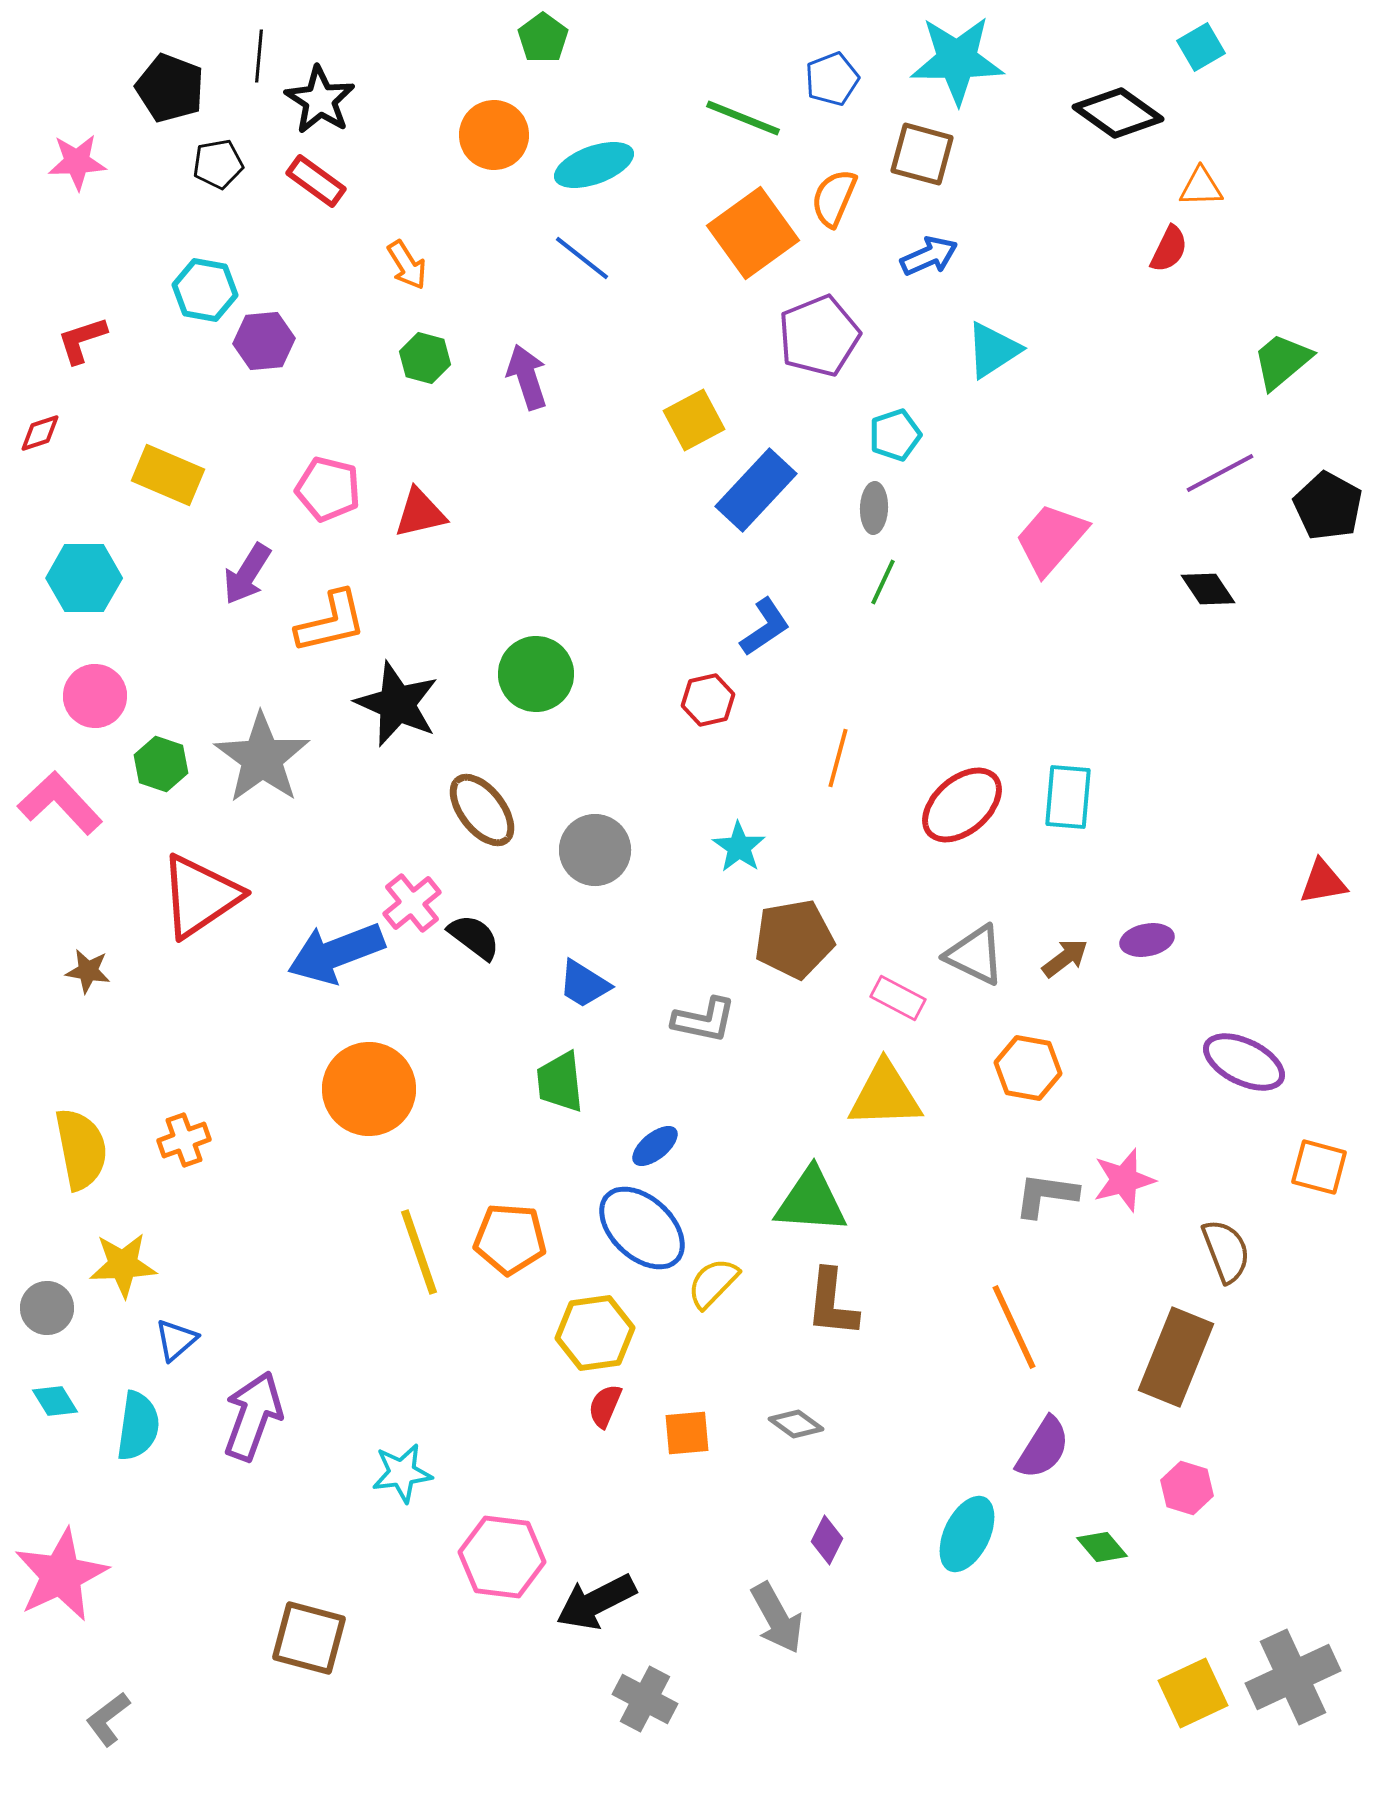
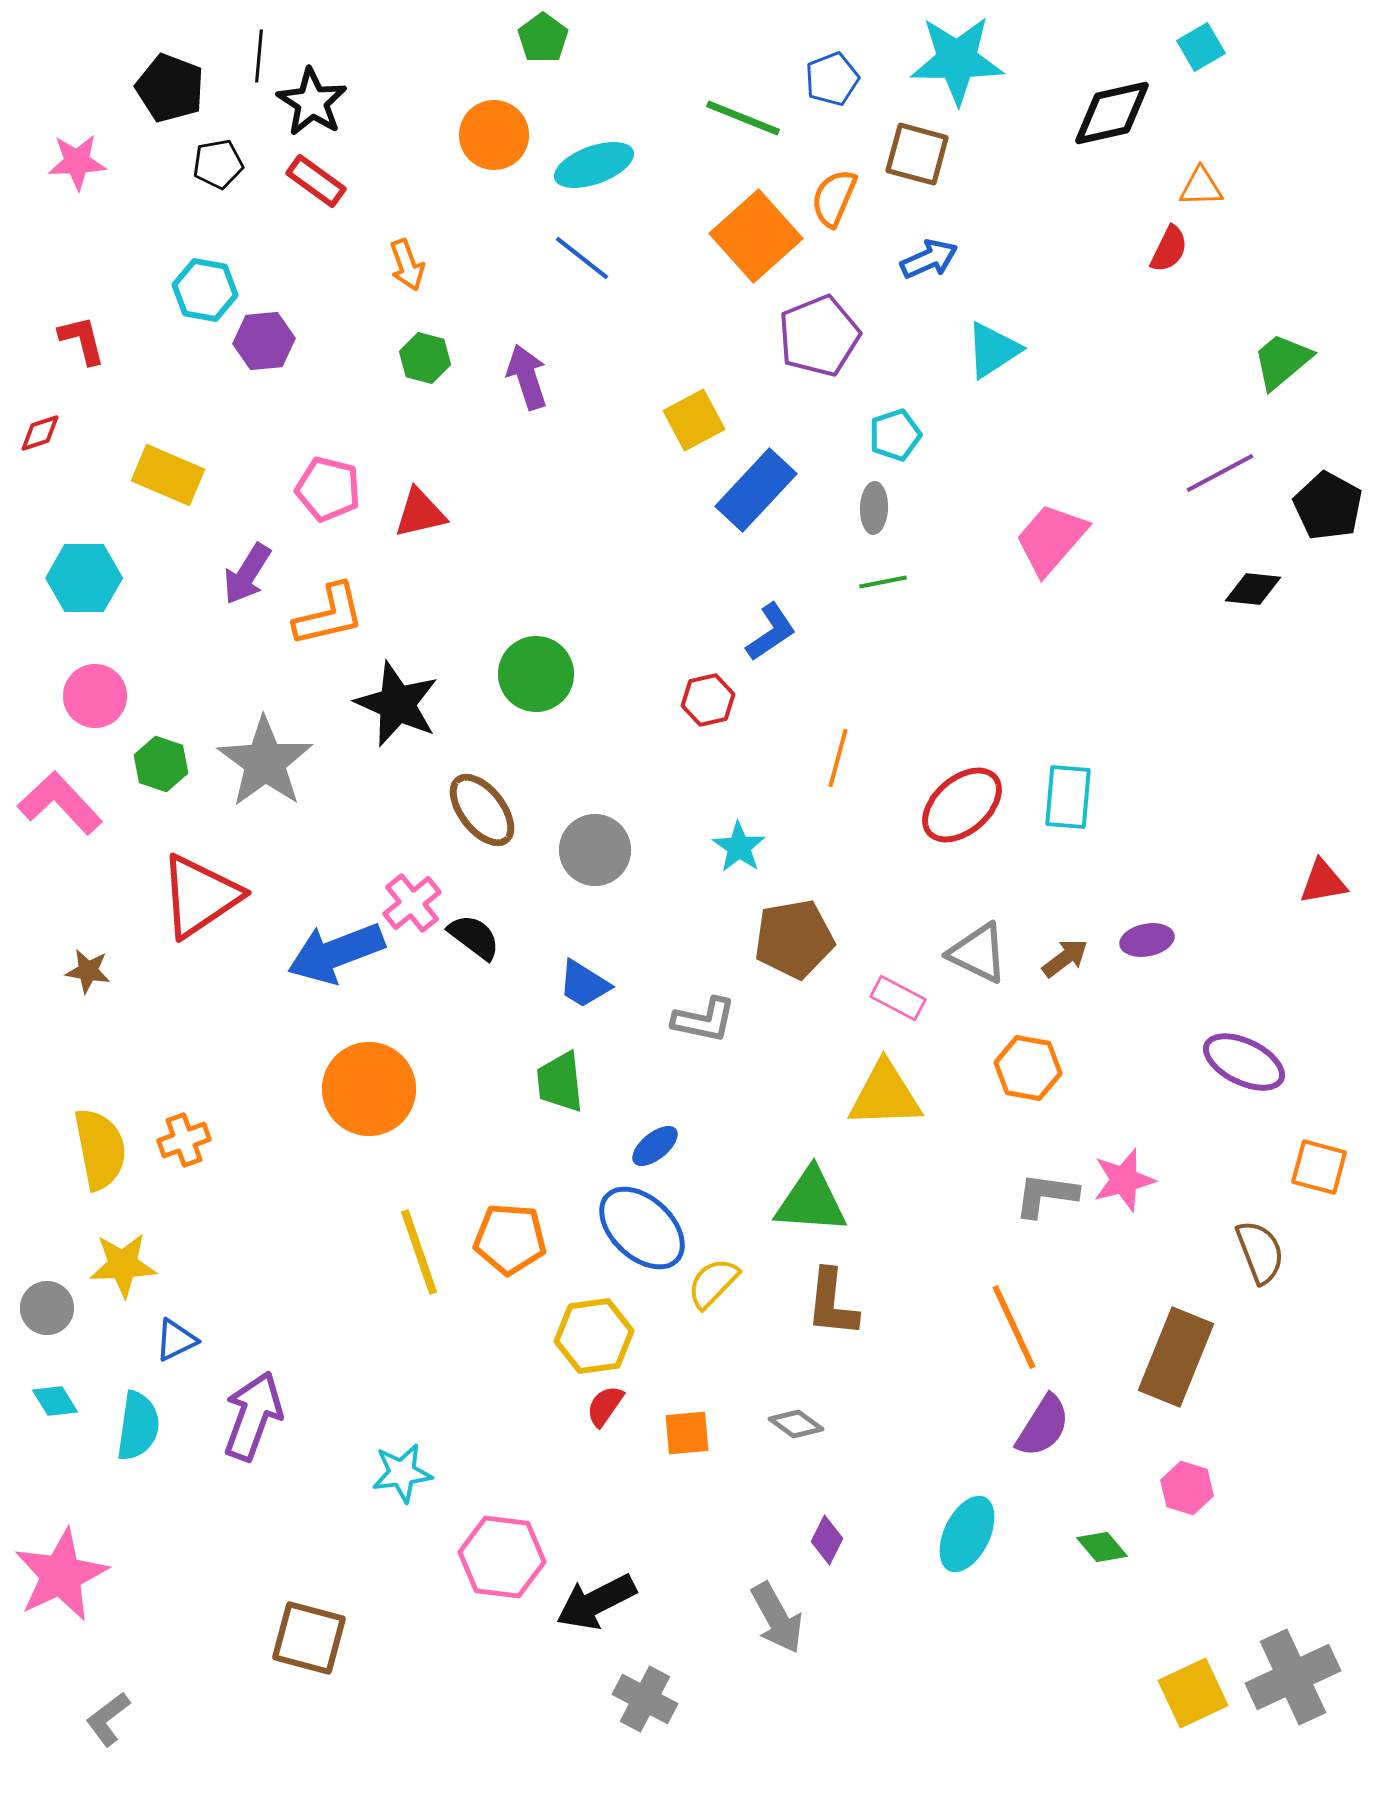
black star at (320, 100): moved 8 px left, 2 px down
black diamond at (1118, 113): moved 6 px left; rotated 48 degrees counterclockwise
brown square at (922, 154): moved 5 px left
orange square at (753, 233): moved 3 px right, 3 px down; rotated 6 degrees counterclockwise
blue arrow at (929, 256): moved 3 px down
orange arrow at (407, 265): rotated 12 degrees clockwise
red L-shape at (82, 340): rotated 94 degrees clockwise
green line at (883, 582): rotated 54 degrees clockwise
black diamond at (1208, 589): moved 45 px right; rotated 50 degrees counterclockwise
orange L-shape at (331, 622): moved 2 px left, 7 px up
blue L-shape at (765, 627): moved 6 px right, 5 px down
gray star at (262, 758): moved 3 px right, 4 px down
gray triangle at (975, 955): moved 3 px right, 2 px up
yellow semicircle at (81, 1149): moved 19 px right
brown semicircle at (1226, 1251): moved 34 px right, 1 px down
yellow hexagon at (595, 1333): moved 1 px left, 3 px down
blue triangle at (176, 1340): rotated 15 degrees clockwise
red semicircle at (605, 1406): rotated 12 degrees clockwise
purple semicircle at (1043, 1448): moved 22 px up
